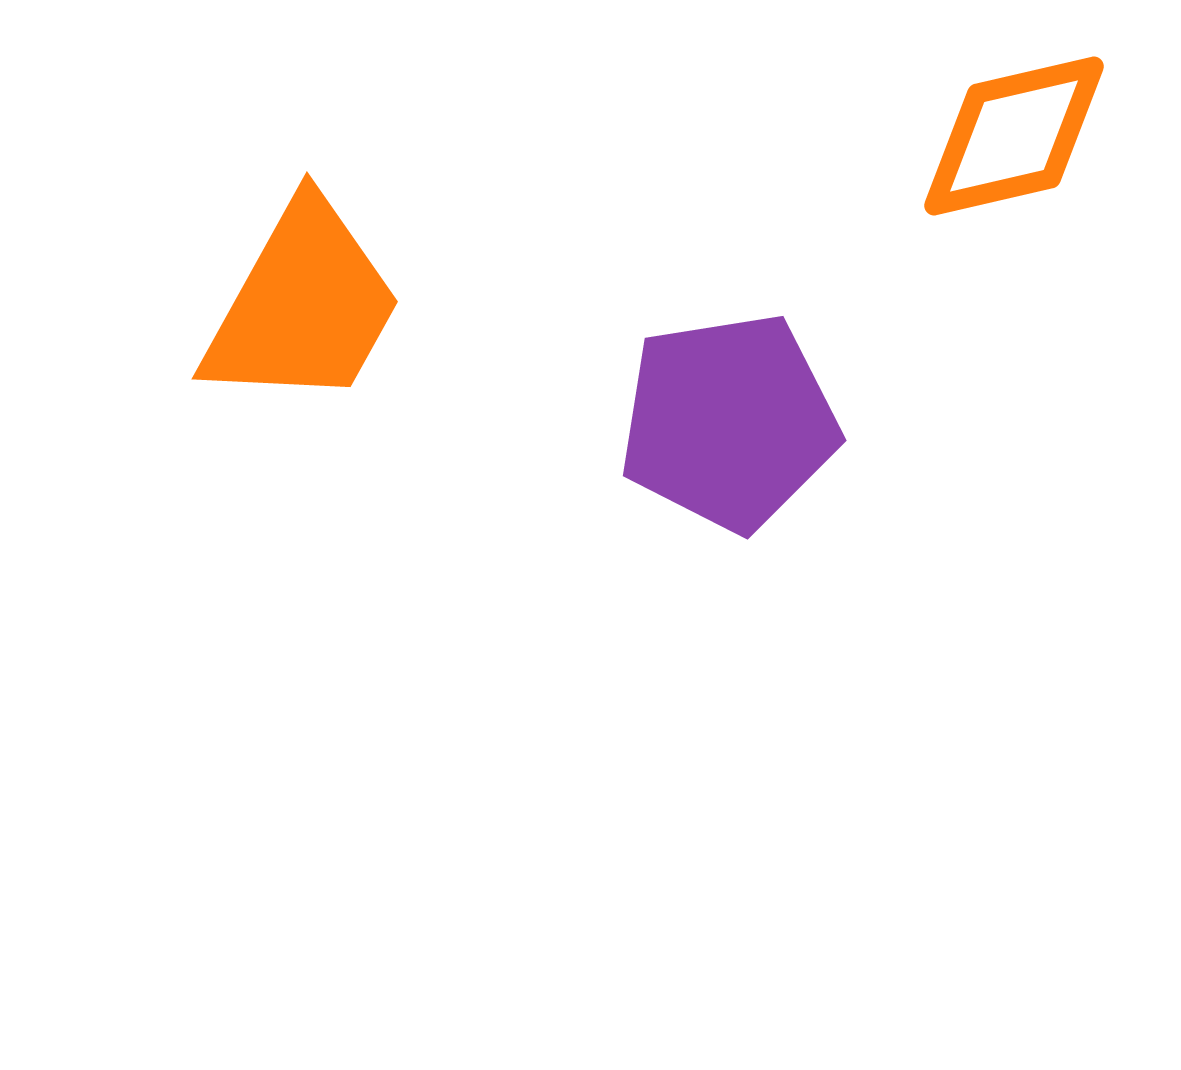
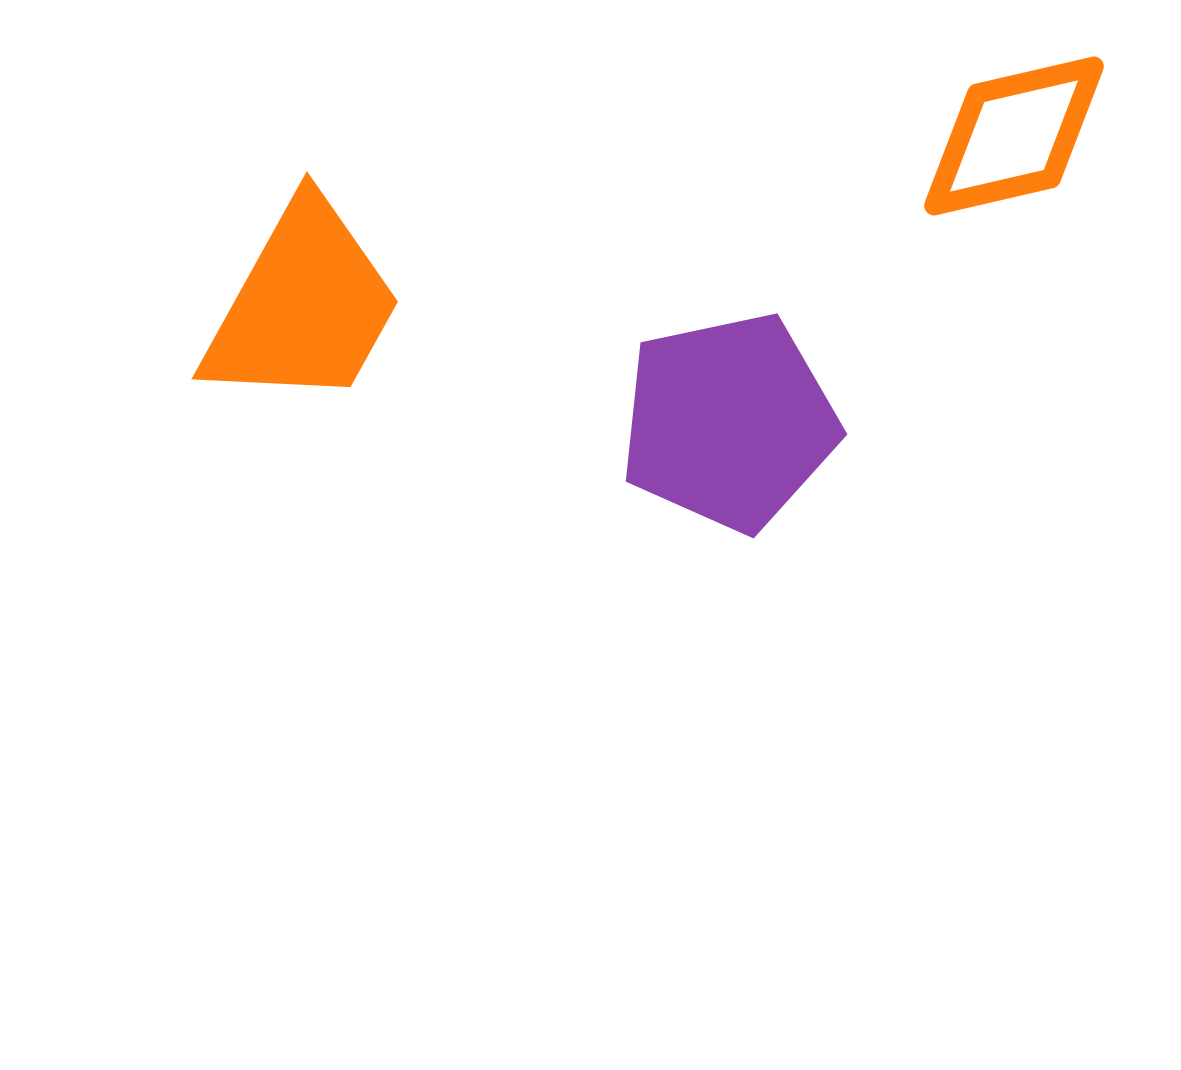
purple pentagon: rotated 3 degrees counterclockwise
